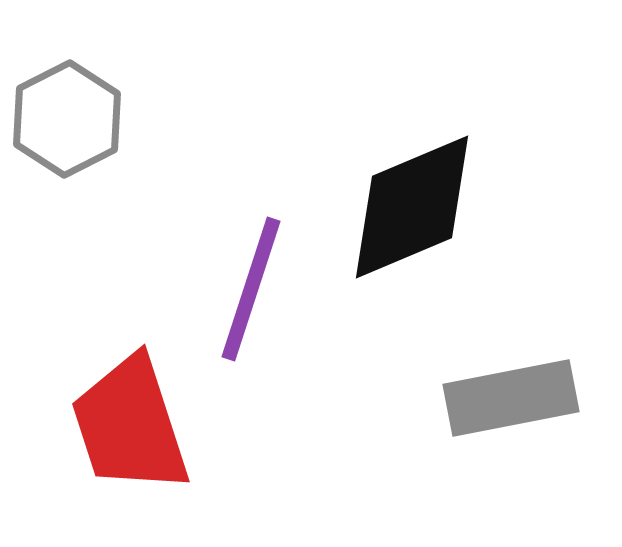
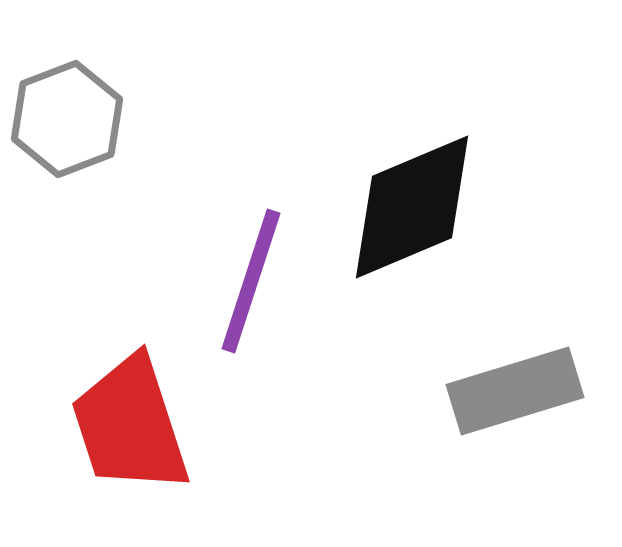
gray hexagon: rotated 6 degrees clockwise
purple line: moved 8 px up
gray rectangle: moved 4 px right, 7 px up; rotated 6 degrees counterclockwise
